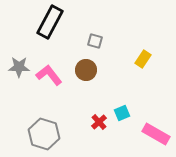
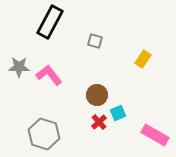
brown circle: moved 11 px right, 25 px down
cyan square: moved 4 px left
pink rectangle: moved 1 px left, 1 px down
